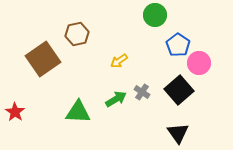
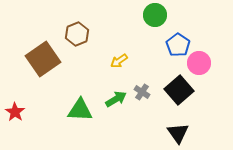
brown hexagon: rotated 10 degrees counterclockwise
green triangle: moved 2 px right, 2 px up
